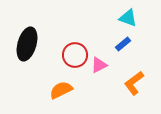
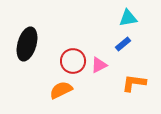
cyan triangle: rotated 30 degrees counterclockwise
red circle: moved 2 px left, 6 px down
orange L-shape: rotated 45 degrees clockwise
